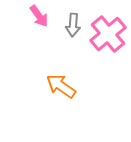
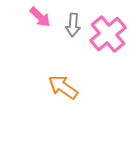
pink arrow: moved 1 px right, 1 px down; rotated 10 degrees counterclockwise
orange arrow: moved 2 px right, 1 px down
